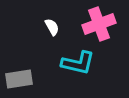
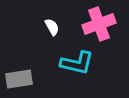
cyan L-shape: moved 1 px left
